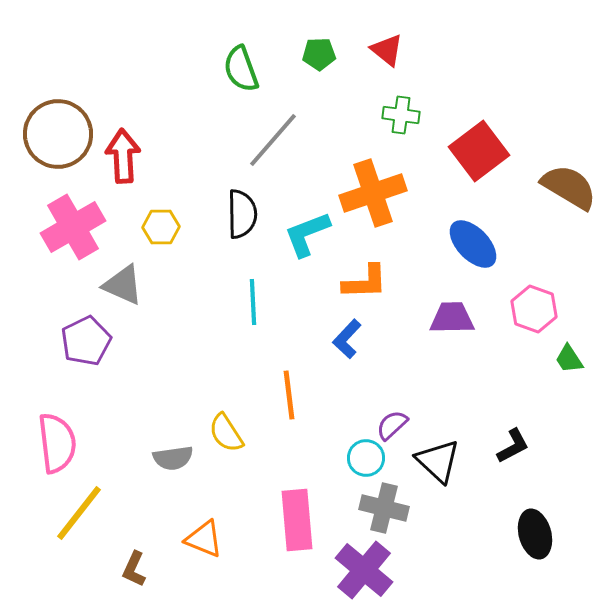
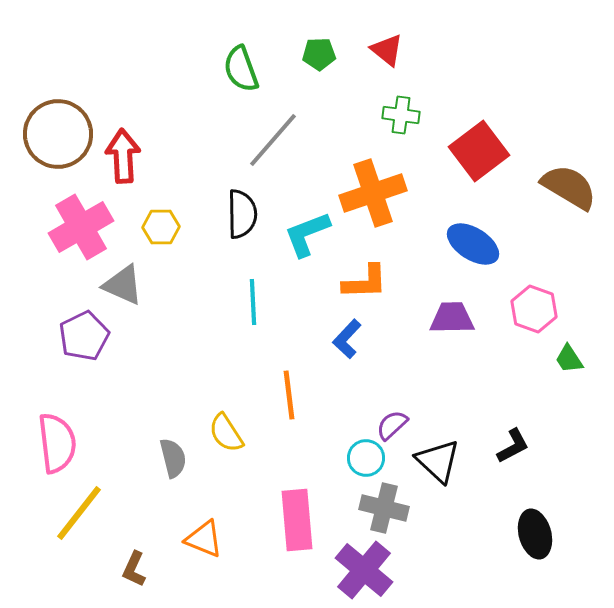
pink cross: moved 8 px right
blue ellipse: rotated 14 degrees counterclockwise
purple pentagon: moved 2 px left, 5 px up
gray semicircle: rotated 96 degrees counterclockwise
